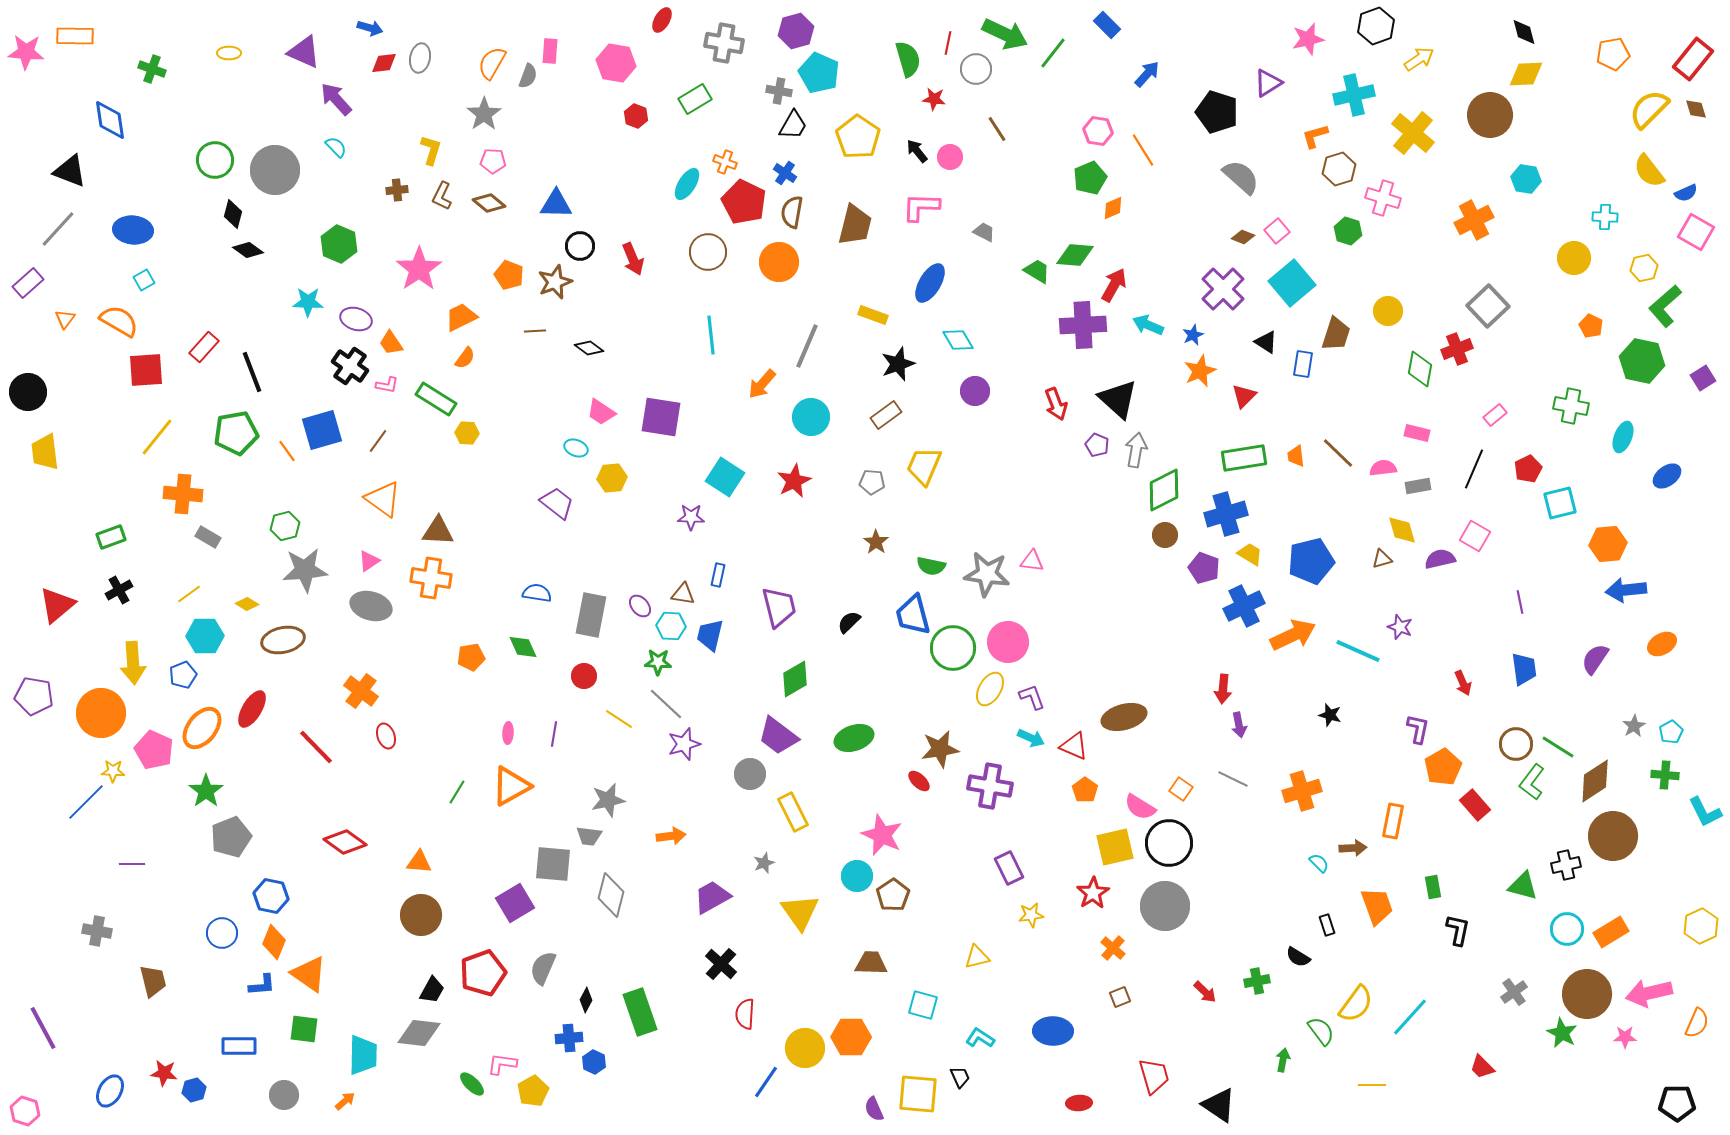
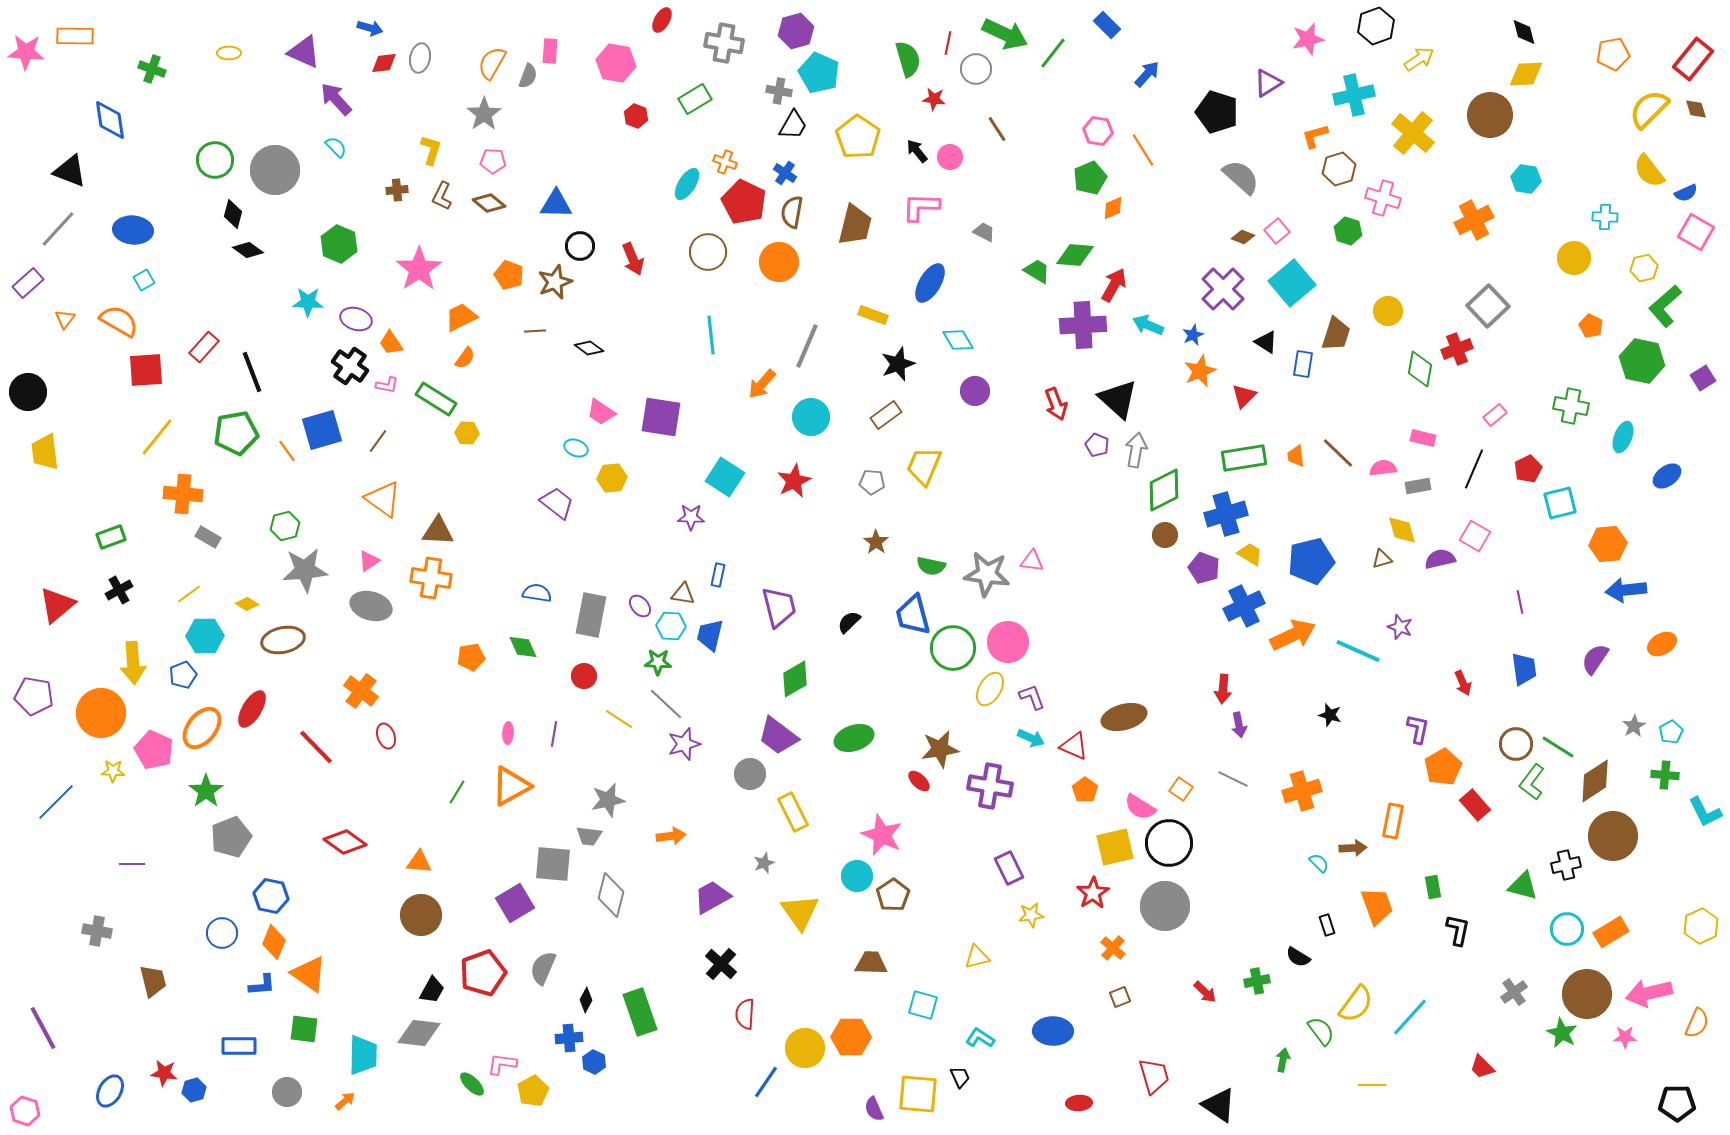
pink rectangle at (1417, 433): moved 6 px right, 5 px down
blue line at (86, 802): moved 30 px left
gray circle at (284, 1095): moved 3 px right, 3 px up
